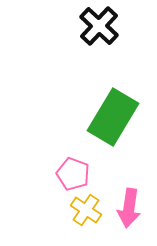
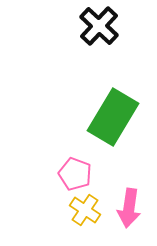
pink pentagon: moved 2 px right
yellow cross: moved 1 px left
